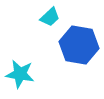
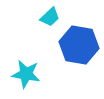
cyan star: moved 6 px right
